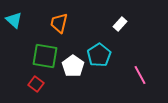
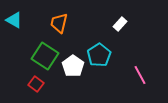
cyan triangle: rotated 12 degrees counterclockwise
green square: rotated 24 degrees clockwise
